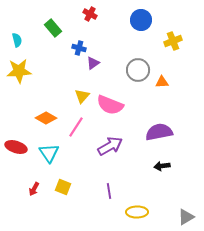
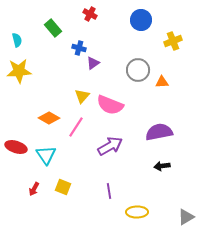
orange diamond: moved 3 px right
cyan triangle: moved 3 px left, 2 px down
